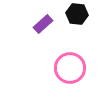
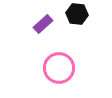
pink circle: moved 11 px left
